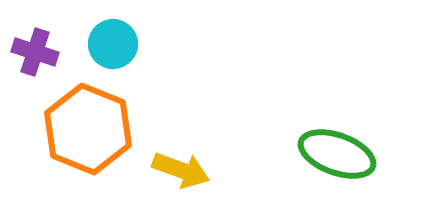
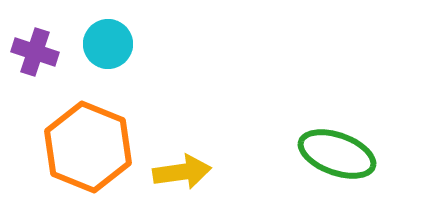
cyan circle: moved 5 px left
orange hexagon: moved 18 px down
yellow arrow: moved 1 px right, 2 px down; rotated 28 degrees counterclockwise
